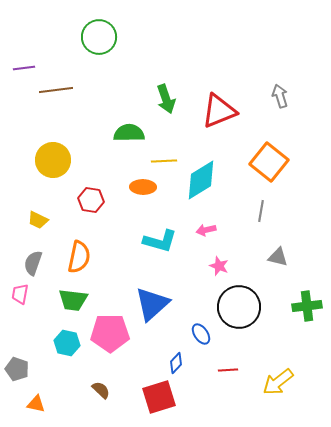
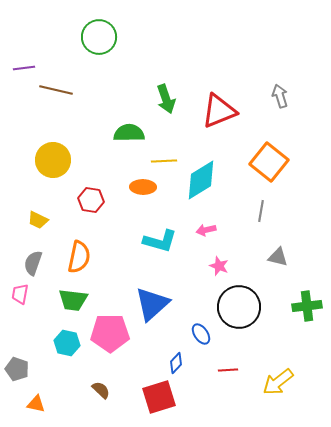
brown line: rotated 20 degrees clockwise
